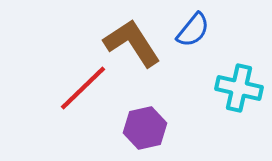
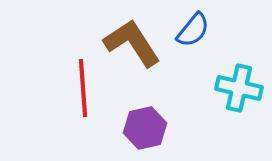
red line: rotated 50 degrees counterclockwise
